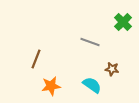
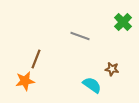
gray line: moved 10 px left, 6 px up
orange star: moved 26 px left, 5 px up
